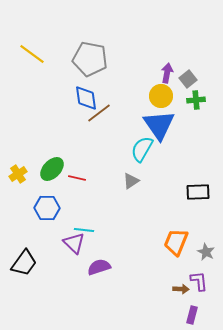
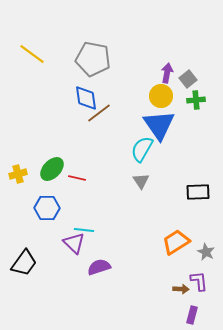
gray pentagon: moved 3 px right
yellow cross: rotated 18 degrees clockwise
gray triangle: moved 10 px right; rotated 30 degrees counterclockwise
orange trapezoid: rotated 36 degrees clockwise
